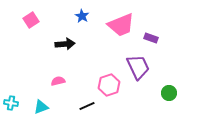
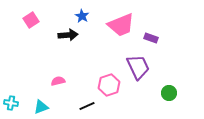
black arrow: moved 3 px right, 9 px up
